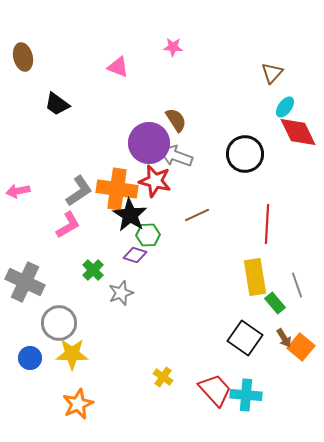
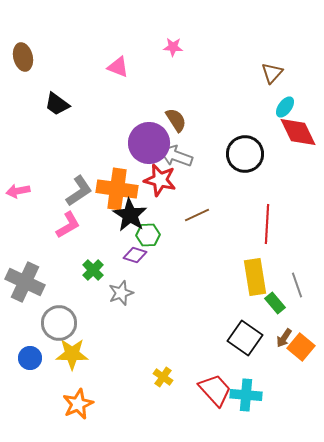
red star: moved 5 px right, 1 px up
brown arrow: rotated 66 degrees clockwise
